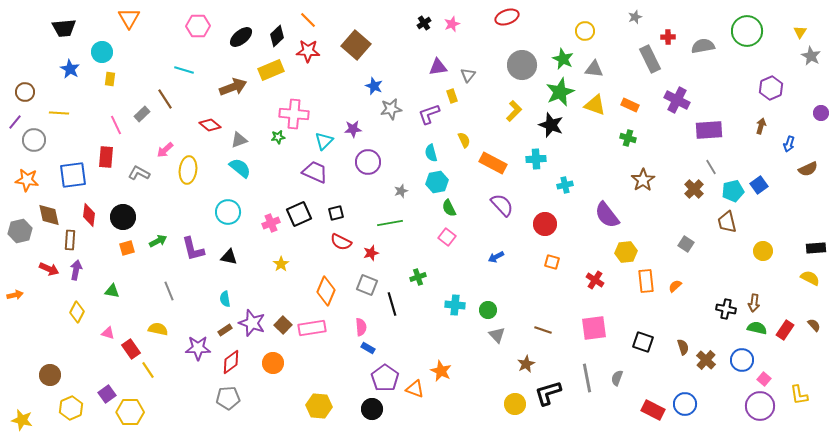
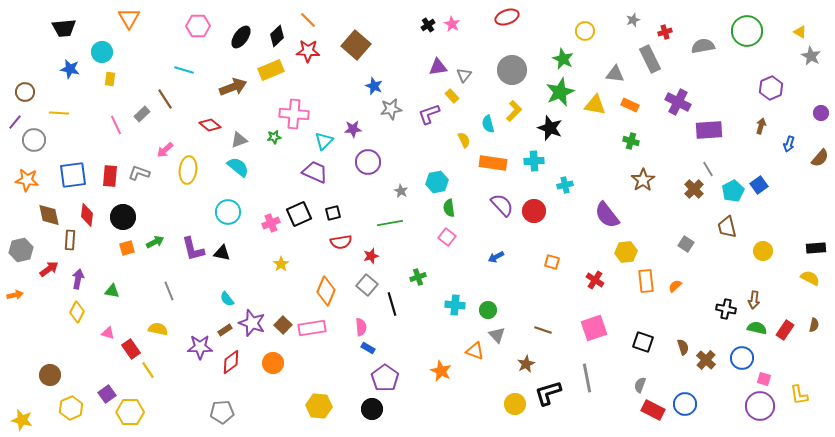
gray star at (635, 17): moved 2 px left, 3 px down
black cross at (424, 23): moved 4 px right, 2 px down
pink star at (452, 24): rotated 21 degrees counterclockwise
yellow triangle at (800, 32): rotated 32 degrees counterclockwise
black ellipse at (241, 37): rotated 15 degrees counterclockwise
red cross at (668, 37): moved 3 px left, 5 px up; rotated 16 degrees counterclockwise
gray circle at (522, 65): moved 10 px left, 5 px down
blue star at (70, 69): rotated 18 degrees counterclockwise
gray triangle at (594, 69): moved 21 px right, 5 px down
gray triangle at (468, 75): moved 4 px left
yellow rectangle at (452, 96): rotated 24 degrees counterclockwise
purple cross at (677, 100): moved 1 px right, 2 px down
yellow triangle at (595, 105): rotated 10 degrees counterclockwise
black star at (551, 125): moved 1 px left, 3 px down
green star at (278, 137): moved 4 px left
green cross at (628, 138): moved 3 px right, 3 px down
cyan semicircle at (431, 153): moved 57 px right, 29 px up
red rectangle at (106, 157): moved 4 px right, 19 px down
cyan cross at (536, 159): moved 2 px left, 2 px down
orange rectangle at (493, 163): rotated 20 degrees counterclockwise
gray line at (711, 167): moved 3 px left, 2 px down
cyan semicircle at (240, 168): moved 2 px left, 1 px up
brown semicircle at (808, 169): moved 12 px right, 11 px up; rotated 24 degrees counterclockwise
gray L-shape at (139, 173): rotated 10 degrees counterclockwise
gray star at (401, 191): rotated 24 degrees counterclockwise
cyan pentagon at (733, 191): rotated 15 degrees counterclockwise
green semicircle at (449, 208): rotated 18 degrees clockwise
black square at (336, 213): moved 3 px left
red diamond at (89, 215): moved 2 px left
brown trapezoid at (727, 222): moved 5 px down
red circle at (545, 224): moved 11 px left, 13 px up
gray hexagon at (20, 231): moved 1 px right, 19 px down
green arrow at (158, 241): moved 3 px left, 1 px down
red semicircle at (341, 242): rotated 35 degrees counterclockwise
red star at (371, 253): moved 3 px down
black triangle at (229, 257): moved 7 px left, 4 px up
red arrow at (49, 269): rotated 60 degrees counterclockwise
purple arrow at (76, 270): moved 2 px right, 9 px down
gray square at (367, 285): rotated 20 degrees clockwise
cyan semicircle at (225, 299): moved 2 px right; rotated 28 degrees counterclockwise
brown arrow at (754, 303): moved 3 px up
brown semicircle at (814, 325): rotated 56 degrees clockwise
pink square at (594, 328): rotated 12 degrees counterclockwise
purple star at (198, 348): moved 2 px right, 1 px up
blue circle at (742, 360): moved 2 px up
gray semicircle at (617, 378): moved 23 px right, 7 px down
pink square at (764, 379): rotated 24 degrees counterclockwise
orange triangle at (415, 389): moved 60 px right, 38 px up
gray pentagon at (228, 398): moved 6 px left, 14 px down
